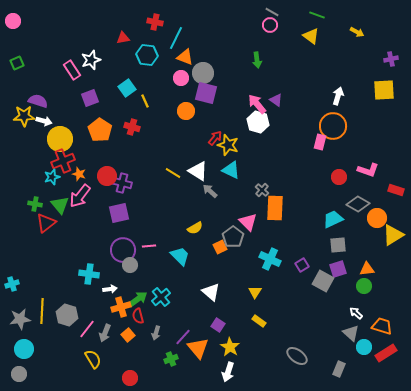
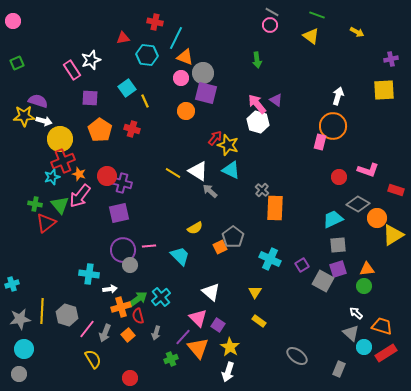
purple square at (90, 98): rotated 24 degrees clockwise
red cross at (132, 127): moved 2 px down
pink triangle at (248, 222): moved 50 px left, 96 px down
